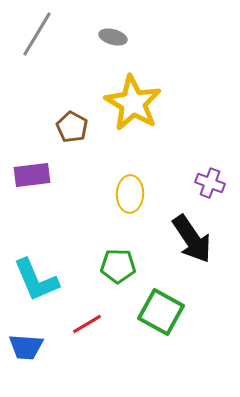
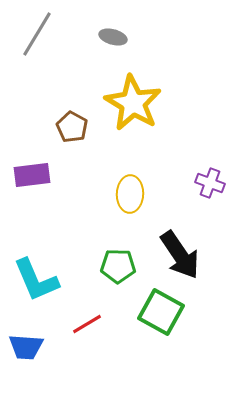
black arrow: moved 12 px left, 16 px down
